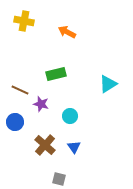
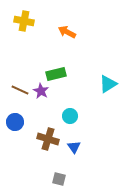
purple star: moved 13 px up; rotated 14 degrees clockwise
brown cross: moved 3 px right, 6 px up; rotated 25 degrees counterclockwise
